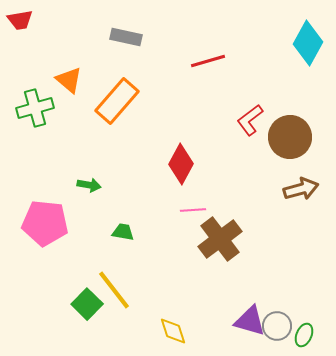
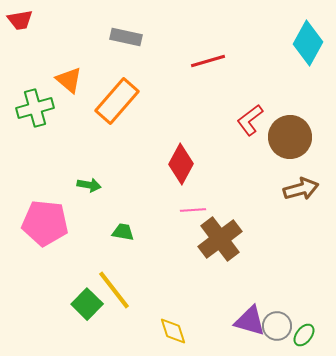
green ellipse: rotated 15 degrees clockwise
